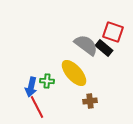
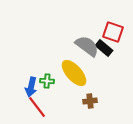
gray semicircle: moved 1 px right, 1 px down
red line: rotated 10 degrees counterclockwise
